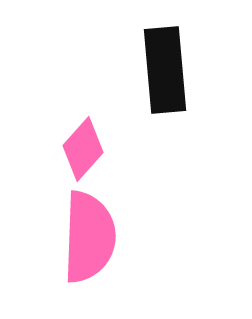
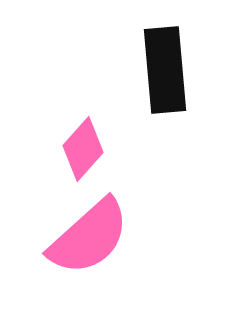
pink semicircle: rotated 46 degrees clockwise
